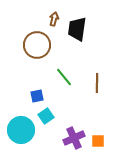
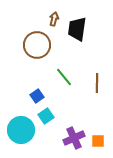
blue square: rotated 24 degrees counterclockwise
